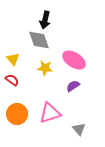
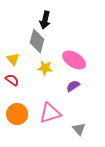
gray diamond: moved 2 px left, 1 px down; rotated 35 degrees clockwise
